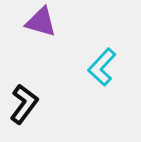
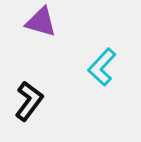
black L-shape: moved 5 px right, 3 px up
